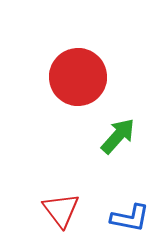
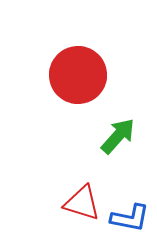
red circle: moved 2 px up
red triangle: moved 21 px right, 7 px up; rotated 36 degrees counterclockwise
